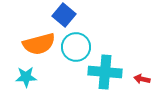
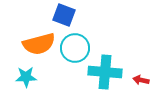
blue square: rotated 20 degrees counterclockwise
cyan circle: moved 1 px left, 1 px down
red arrow: moved 1 px left, 1 px down
